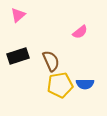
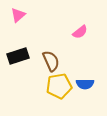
yellow pentagon: moved 1 px left, 1 px down
